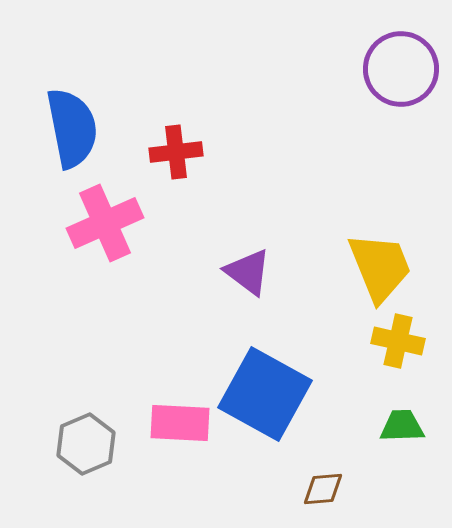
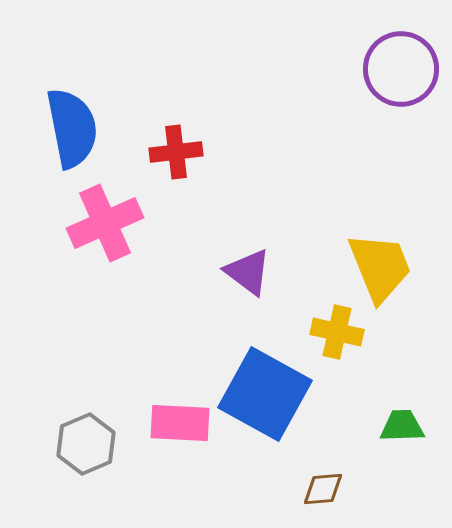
yellow cross: moved 61 px left, 9 px up
